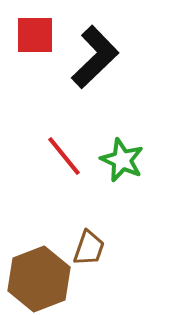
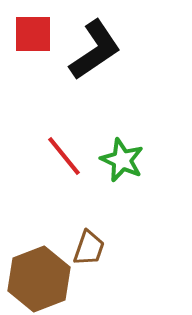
red square: moved 2 px left, 1 px up
black L-shape: moved 7 px up; rotated 10 degrees clockwise
